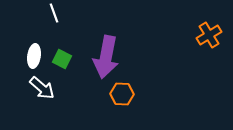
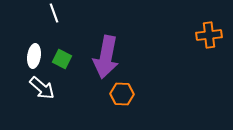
orange cross: rotated 25 degrees clockwise
